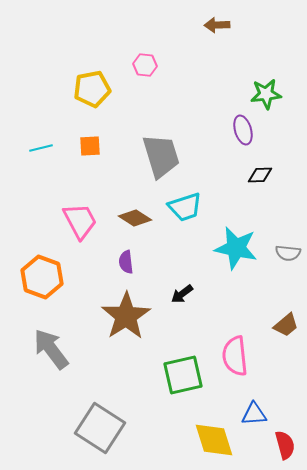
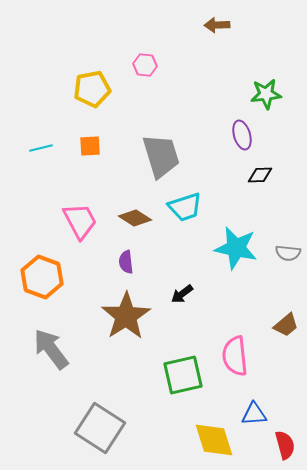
purple ellipse: moved 1 px left, 5 px down
